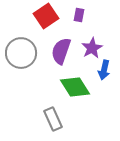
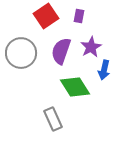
purple rectangle: moved 1 px down
purple star: moved 1 px left, 1 px up
